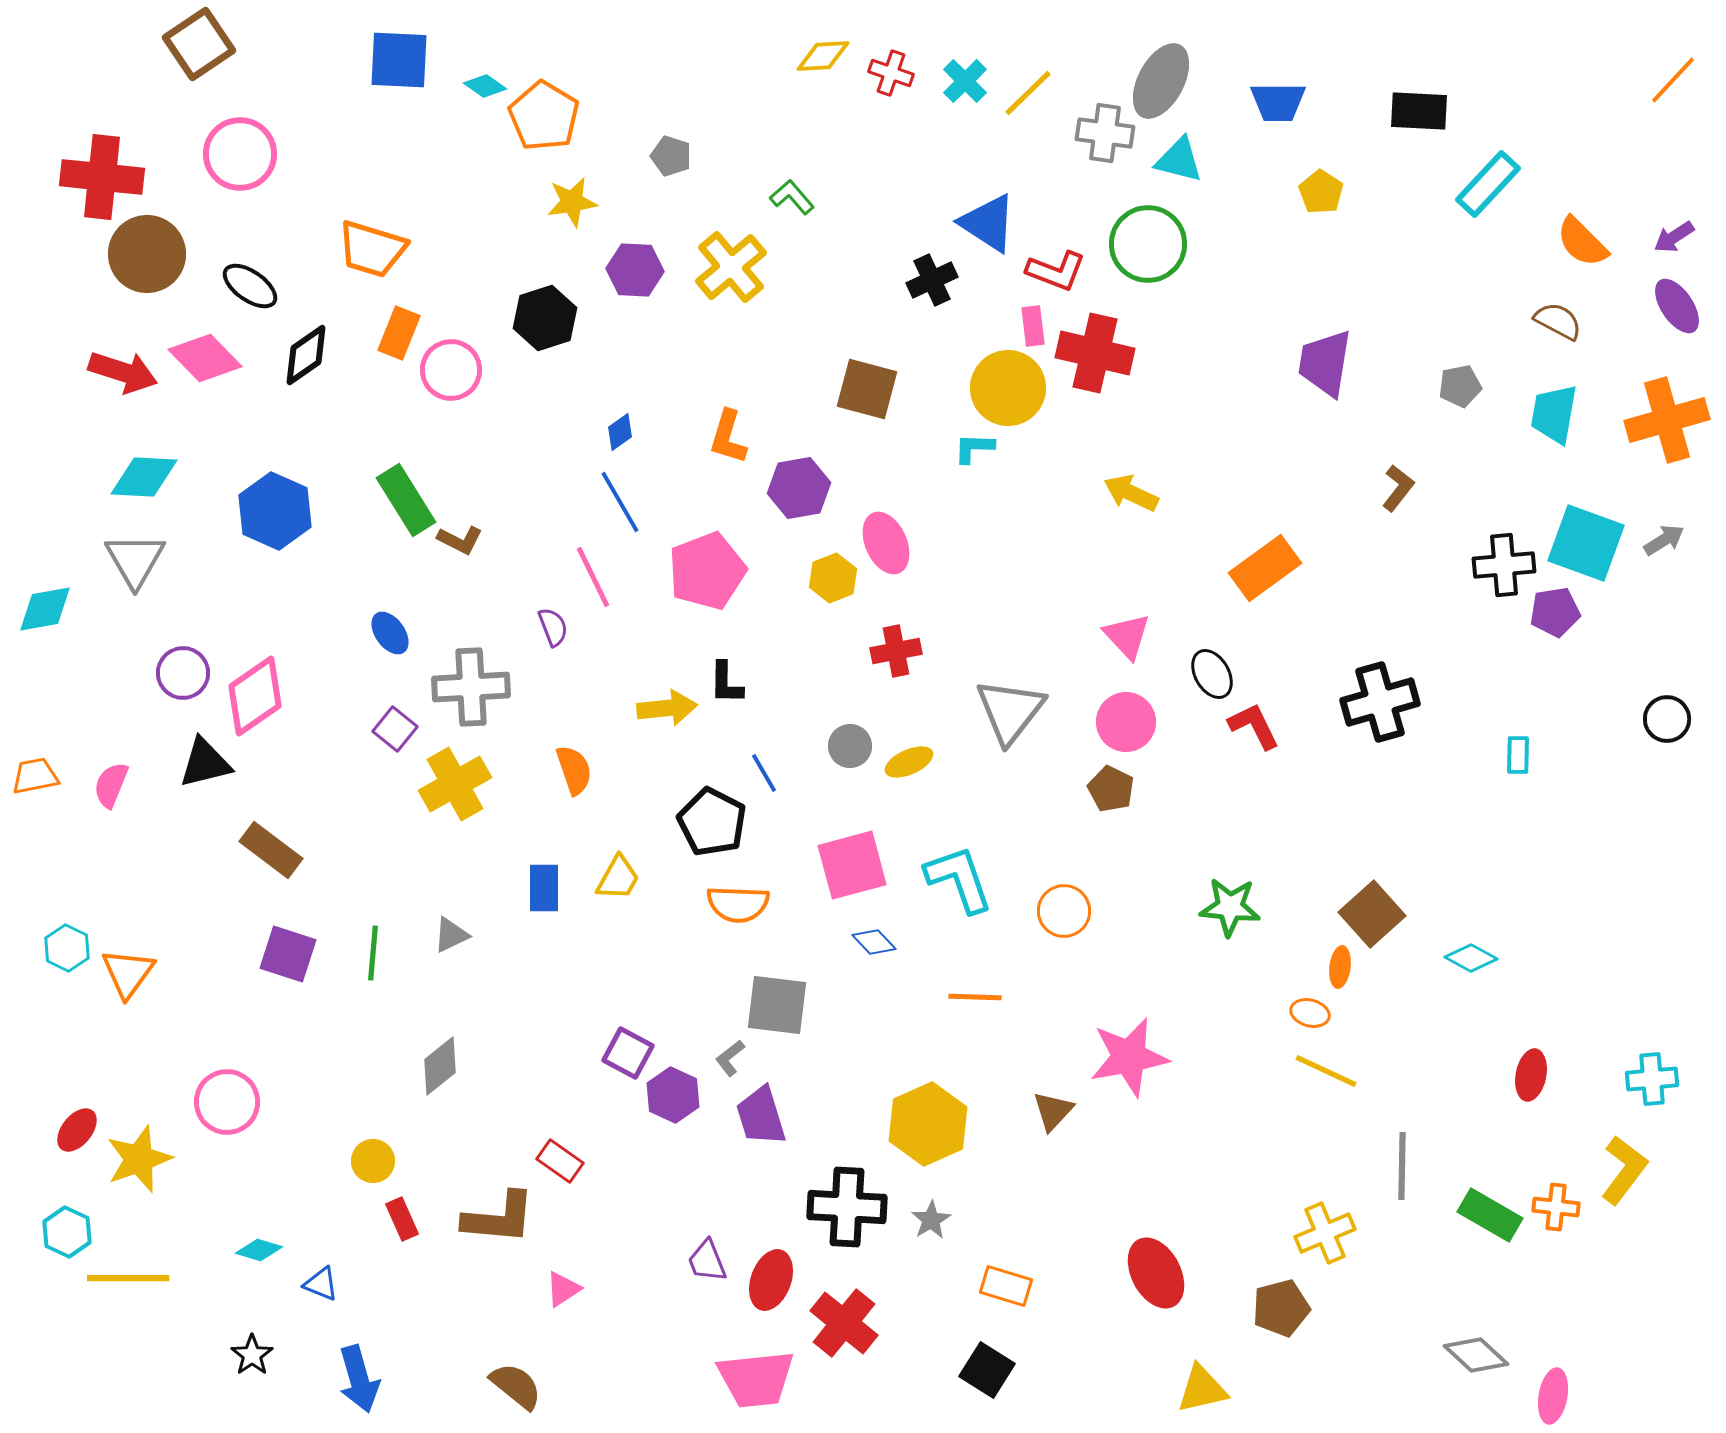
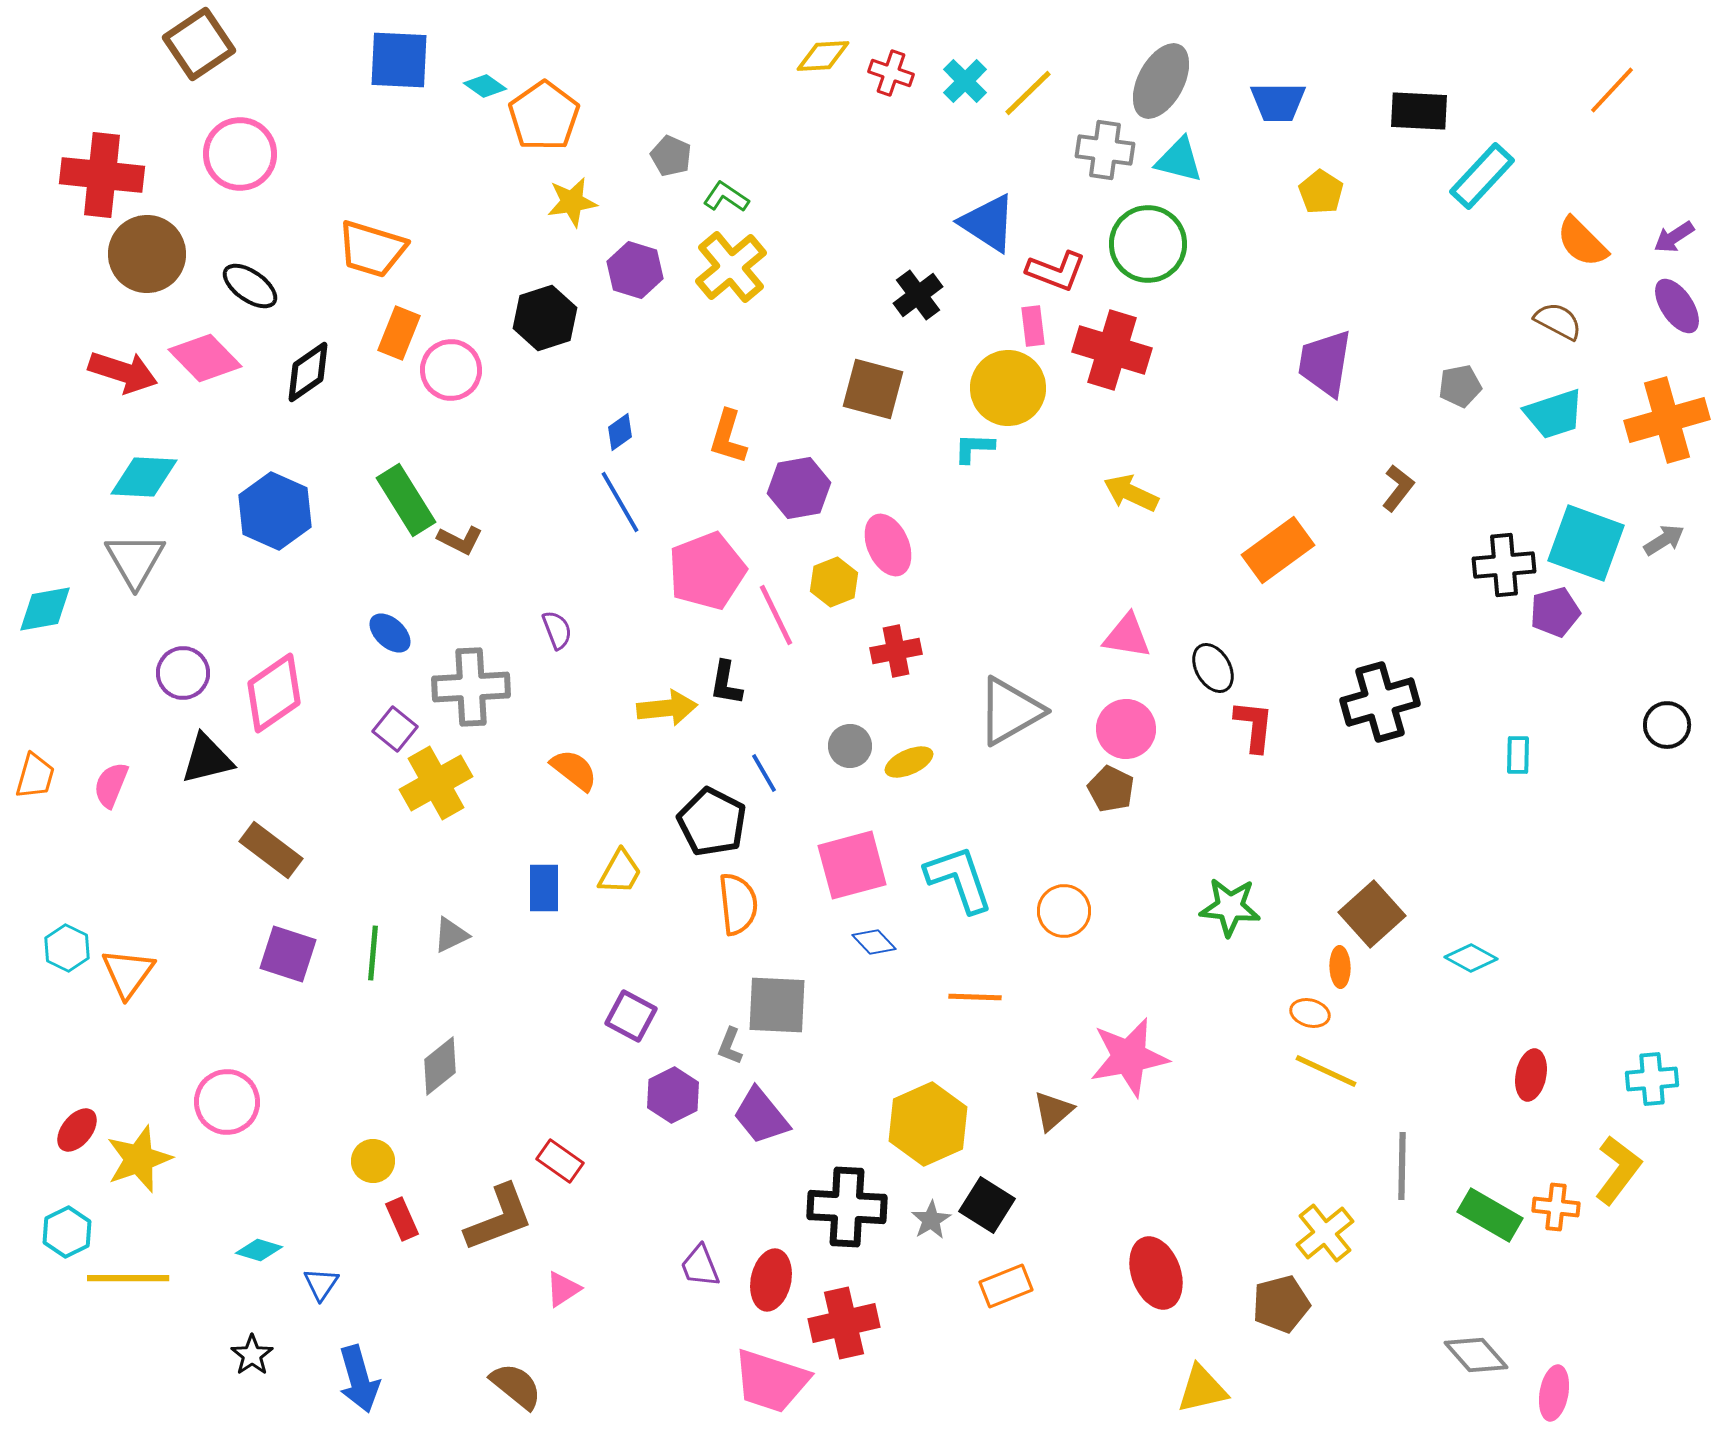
orange line at (1673, 80): moved 61 px left, 10 px down
orange pentagon at (544, 116): rotated 6 degrees clockwise
gray cross at (1105, 133): moved 17 px down
gray pentagon at (671, 156): rotated 6 degrees clockwise
red cross at (102, 177): moved 2 px up
cyan rectangle at (1488, 184): moved 6 px left, 8 px up
green L-shape at (792, 197): moved 66 px left; rotated 15 degrees counterclockwise
purple hexagon at (635, 270): rotated 14 degrees clockwise
black cross at (932, 280): moved 14 px left, 15 px down; rotated 12 degrees counterclockwise
red cross at (1095, 353): moved 17 px right, 3 px up; rotated 4 degrees clockwise
black diamond at (306, 355): moved 2 px right, 17 px down
brown square at (867, 389): moved 6 px right
cyan trapezoid at (1554, 414): rotated 118 degrees counterclockwise
pink ellipse at (886, 543): moved 2 px right, 2 px down
orange rectangle at (1265, 568): moved 13 px right, 18 px up
pink line at (593, 577): moved 183 px right, 38 px down
yellow hexagon at (833, 578): moved 1 px right, 4 px down
purple pentagon at (1555, 612): rotated 6 degrees counterclockwise
purple semicircle at (553, 627): moved 4 px right, 3 px down
blue ellipse at (390, 633): rotated 12 degrees counterclockwise
pink triangle at (1127, 636): rotated 38 degrees counterclockwise
black ellipse at (1212, 674): moved 1 px right, 6 px up
black L-shape at (726, 683): rotated 9 degrees clockwise
pink diamond at (255, 696): moved 19 px right, 3 px up
gray triangle at (1010, 711): rotated 22 degrees clockwise
black circle at (1667, 719): moved 6 px down
pink circle at (1126, 722): moved 7 px down
red L-shape at (1254, 726): rotated 32 degrees clockwise
black triangle at (205, 763): moved 2 px right, 4 px up
orange semicircle at (574, 770): rotated 33 degrees counterclockwise
orange trapezoid at (35, 776): rotated 117 degrees clockwise
yellow cross at (455, 784): moved 19 px left, 1 px up
yellow trapezoid at (618, 878): moved 2 px right, 6 px up
orange semicircle at (738, 904): rotated 98 degrees counterclockwise
orange ellipse at (1340, 967): rotated 9 degrees counterclockwise
gray square at (777, 1005): rotated 4 degrees counterclockwise
purple square at (628, 1053): moved 3 px right, 37 px up
gray L-shape at (730, 1058): moved 12 px up; rotated 30 degrees counterclockwise
purple hexagon at (673, 1095): rotated 8 degrees clockwise
brown triangle at (1053, 1111): rotated 6 degrees clockwise
purple trapezoid at (761, 1116): rotated 22 degrees counterclockwise
yellow L-shape at (1624, 1170): moved 6 px left
brown L-shape at (499, 1218): rotated 26 degrees counterclockwise
cyan hexagon at (67, 1232): rotated 9 degrees clockwise
yellow cross at (1325, 1233): rotated 16 degrees counterclockwise
purple trapezoid at (707, 1261): moved 7 px left, 5 px down
red ellipse at (1156, 1273): rotated 8 degrees clockwise
red ellipse at (771, 1280): rotated 8 degrees counterclockwise
blue triangle at (321, 1284): rotated 42 degrees clockwise
orange rectangle at (1006, 1286): rotated 39 degrees counterclockwise
brown pentagon at (1281, 1308): moved 4 px up
red cross at (844, 1323): rotated 38 degrees clockwise
gray diamond at (1476, 1355): rotated 6 degrees clockwise
black square at (987, 1370): moved 165 px up
pink trapezoid at (756, 1379): moved 15 px right, 2 px down; rotated 24 degrees clockwise
pink ellipse at (1553, 1396): moved 1 px right, 3 px up
